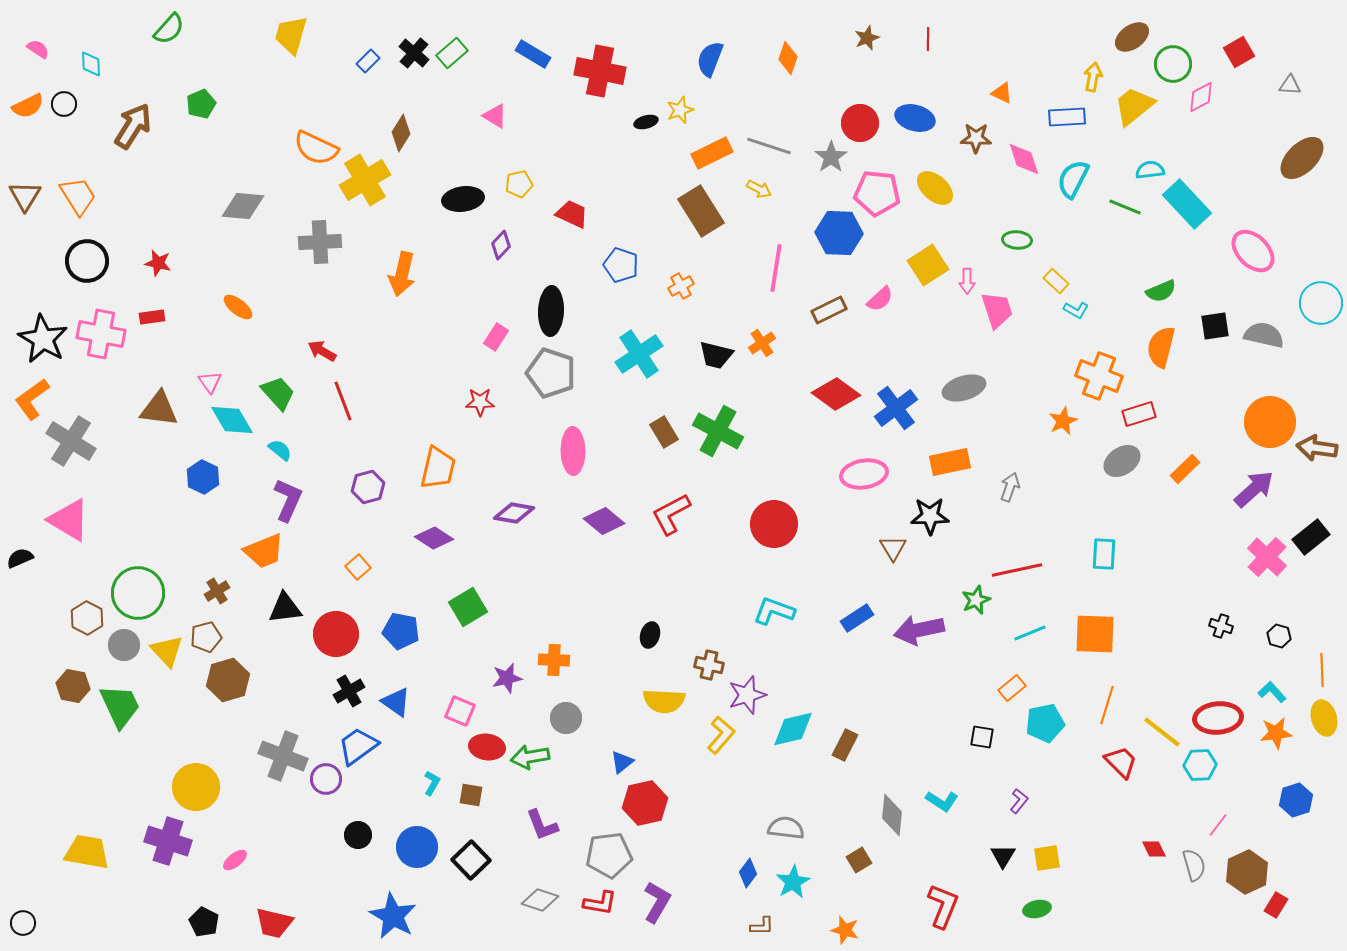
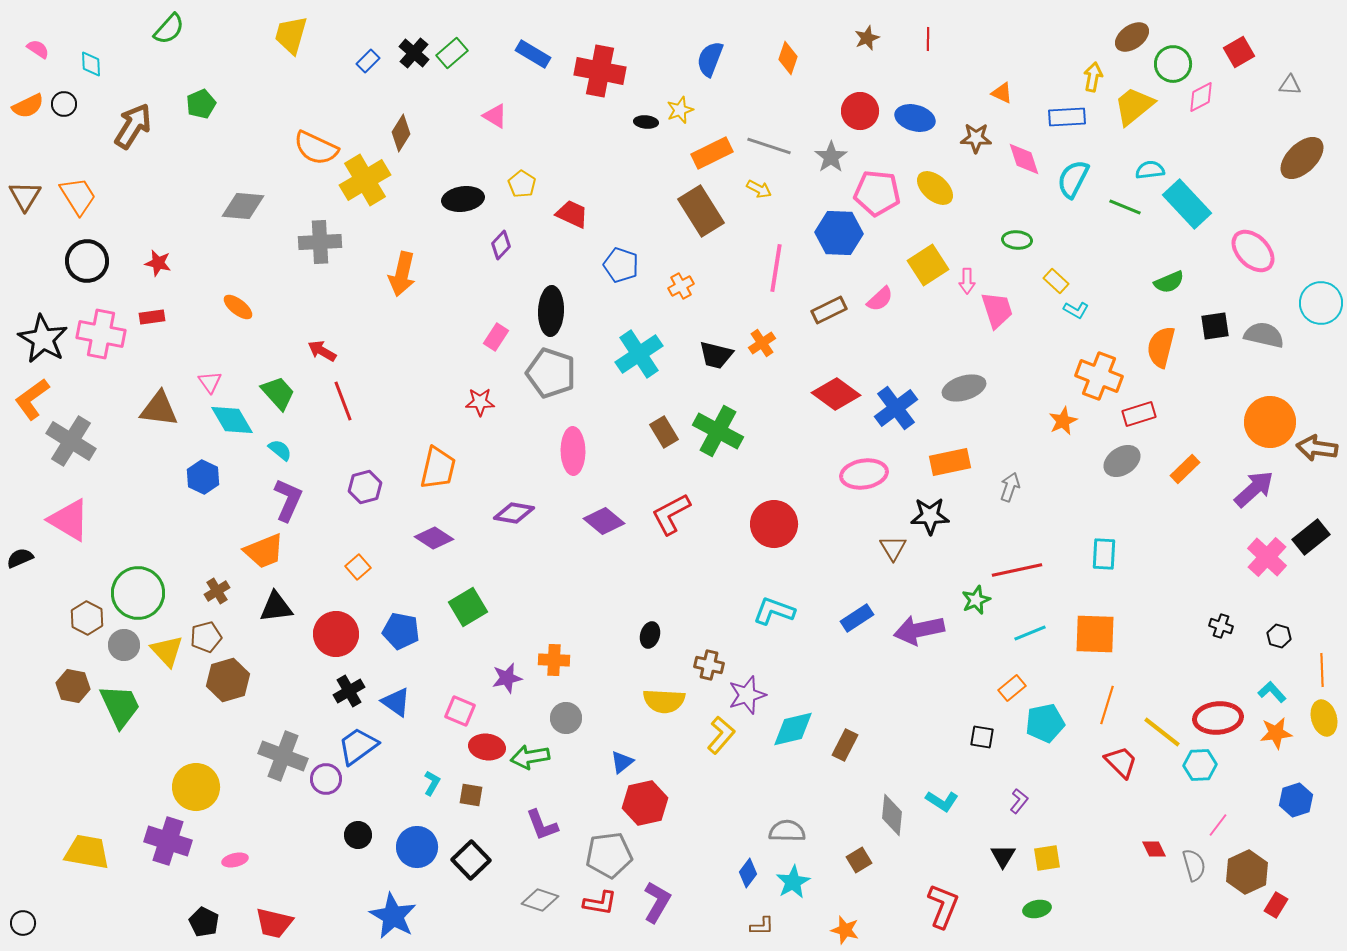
black ellipse at (646, 122): rotated 20 degrees clockwise
red circle at (860, 123): moved 12 px up
yellow pentagon at (519, 184): moved 3 px right; rotated 28 degrees counterclockwise
green semicircle at (1161, 291): moved 8 px right, 9 px up
purple hexagon at (368, 487): moved 3 px left
black triangle at (285, 608): moved 9 px left, 1 px up
gray semicircle at (786, 828): moved 1 px right, 3 px down; rotated 6 degrees counterclockwise
pink ellipse at (235, 860): rotated 25 degrees clockwise
